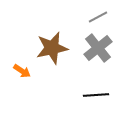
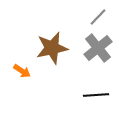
gray line: rotated 18 degrees counterclockwise
